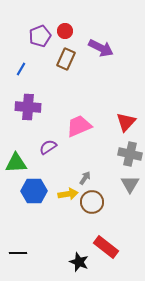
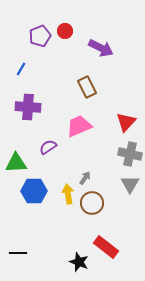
brown rectangle: moved 21 px right, 28 px down; rotated 50 degrees counterclockwise
yellow arrow: rotated 90 degrees counterclockwise
brown circle: moved 1 px down
